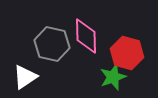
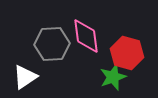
pink diamond: rotated 6 degrees counterclockwise
gray hexagon: rotated 16 degrees counterclockwise
